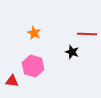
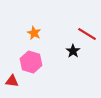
red line: rotated 30 degrees clockwise
black star: moved 1 px right, 1 px up; rotated 16 degrees clockwise
pink hexagon: moved 2 px left, 4 px up
